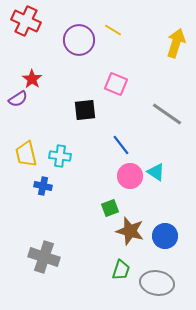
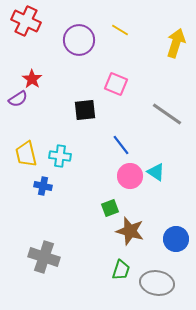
yellow line: moved 7 px right
blue circle: moved 11 px right, 3 px down
